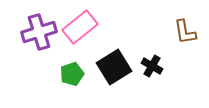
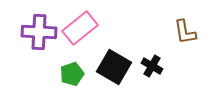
pink rectangle: moved 1 px down
purple cross: rotated 20 degrees clockwise
black square: rotated 28 degrees counterclockwise
